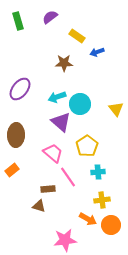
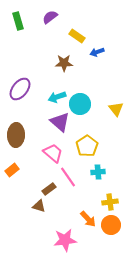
purple triangle: moved 1 px left
brown rectangle: moved 1 px right; rotated 32 degrees counterclockwise
yellow cross: moved 8 px right, 2 px down
orange arrow: rotated 18 degrees clockwise
